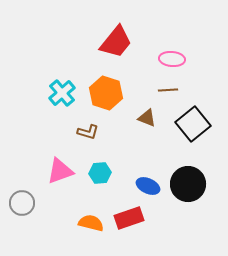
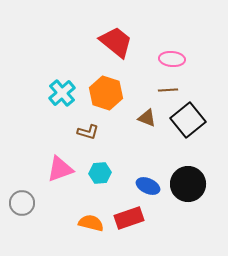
red trapezoid: rotated 90 degrees counterclockwise
black square: moved 5 px left, 4 px up
pink triangle: moved 2 px up
